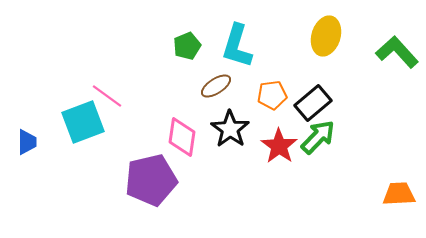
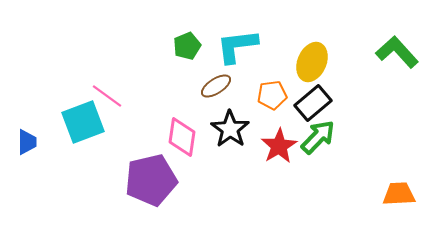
yellow ellipse: moved 14 px left, 26 px down; rotated 6 degrees clockwise
cyan L-shape: rotated 66 degrees clockwise
red star: rotated 6 degrees clockwise
